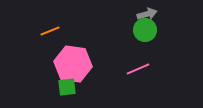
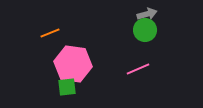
orange line: moved 2 px down
